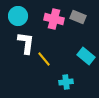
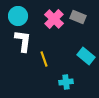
pink cross: rotated 30 degrees clockwise
white L-shape: moved 3 px left, 2 px up
yellow line: rotated 21 degrees clockwise
